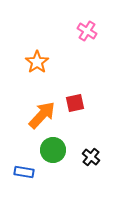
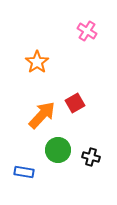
red square: rotated 18 degrees counterclockwise
green circle: moved 5 px right
black cross: rotated 24 degrees counterclockwise
